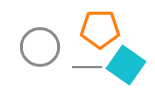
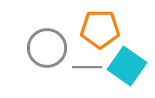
gray circle: moved 7 px right, 1 px down
cyan square: moved 1 px right, 1 px down
